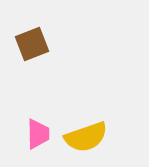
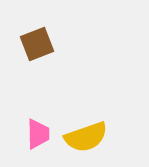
brown square: moved 5 px right
